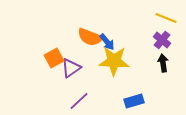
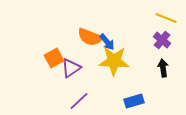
black arrow: moved 5 px down
